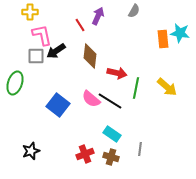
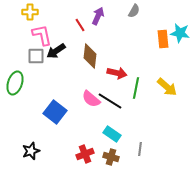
blue square: moved 3 px left, 7 px down
